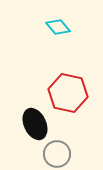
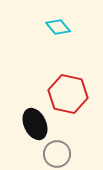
red hexagon: moved 1 px down
